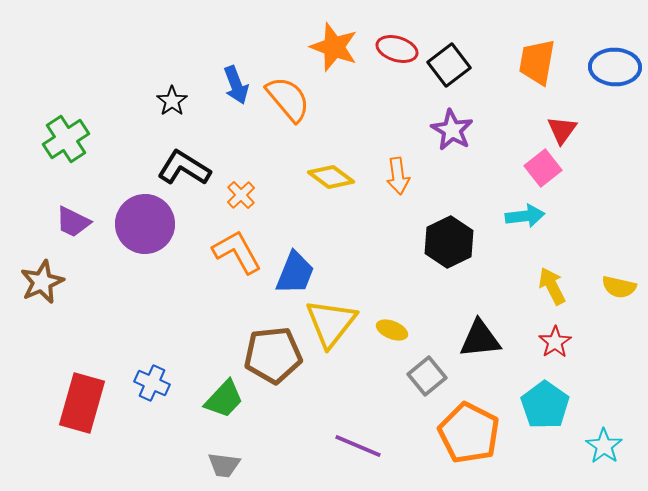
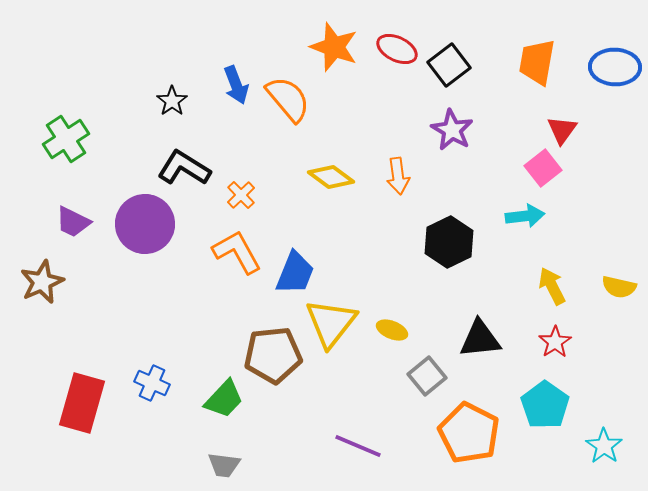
red ellipse: rotated 9 degrees clockwise
